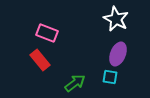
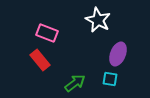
white star: moved 18 px left, 1 px down
cyan square: moved 2 px down
